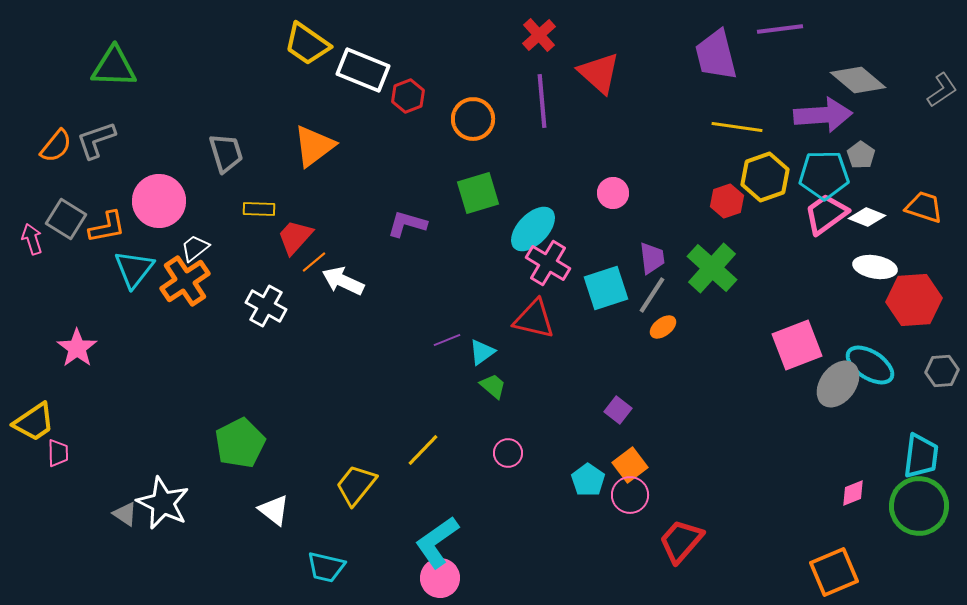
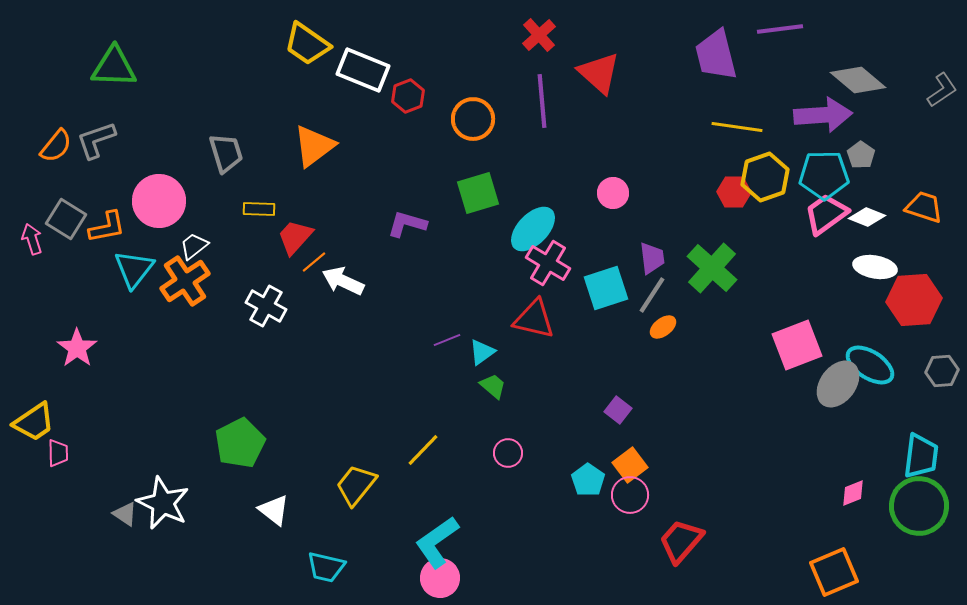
red hexagon at (727, 201): moved 7 px right, 9 px up; rotated 20 degrees clockwise
white trapezoid at (195, 248): moved 1 px left, 2 px up
